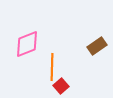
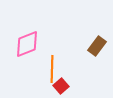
brown rectangle: rotated 18 degrees counterclockwise
orange line: moved 2 px down
